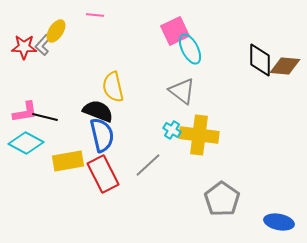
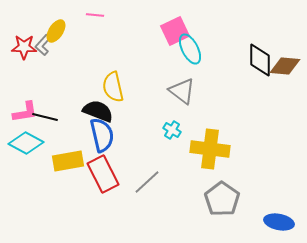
yellow cross: moved 11 px right, 14 px down
gray line: moved 1 px left, 17 px down
